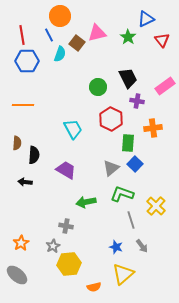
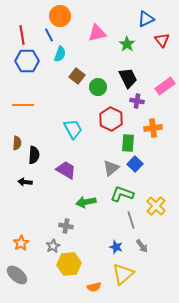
green star: moved 1 px left, 7 px down
brown square: moved 33 px down
